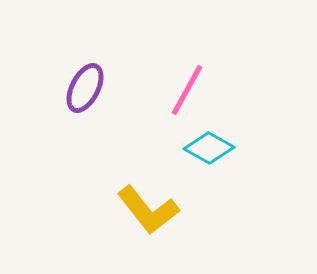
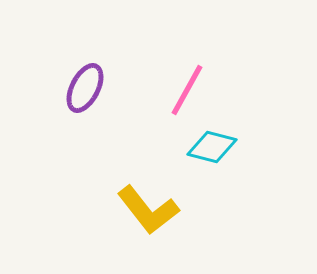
cyan diamond: moved 3 px right, 1 px up; rotated 15 degrees counterclockwise
